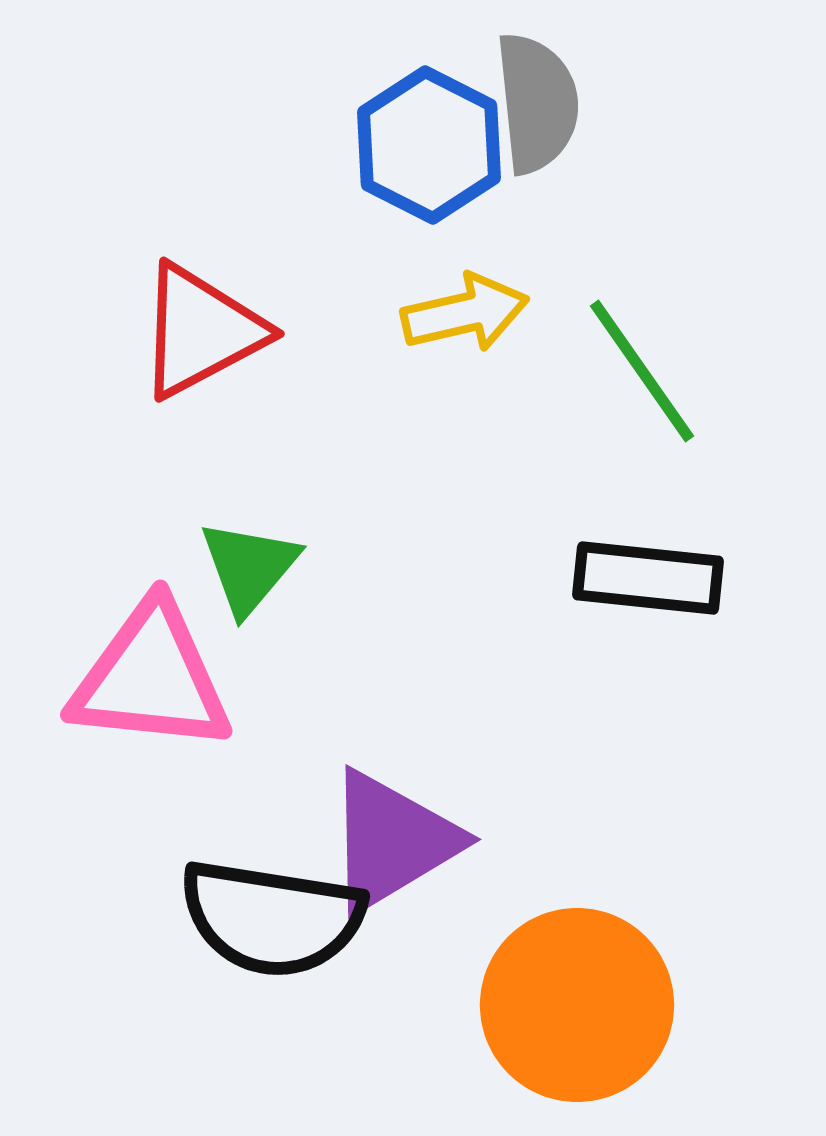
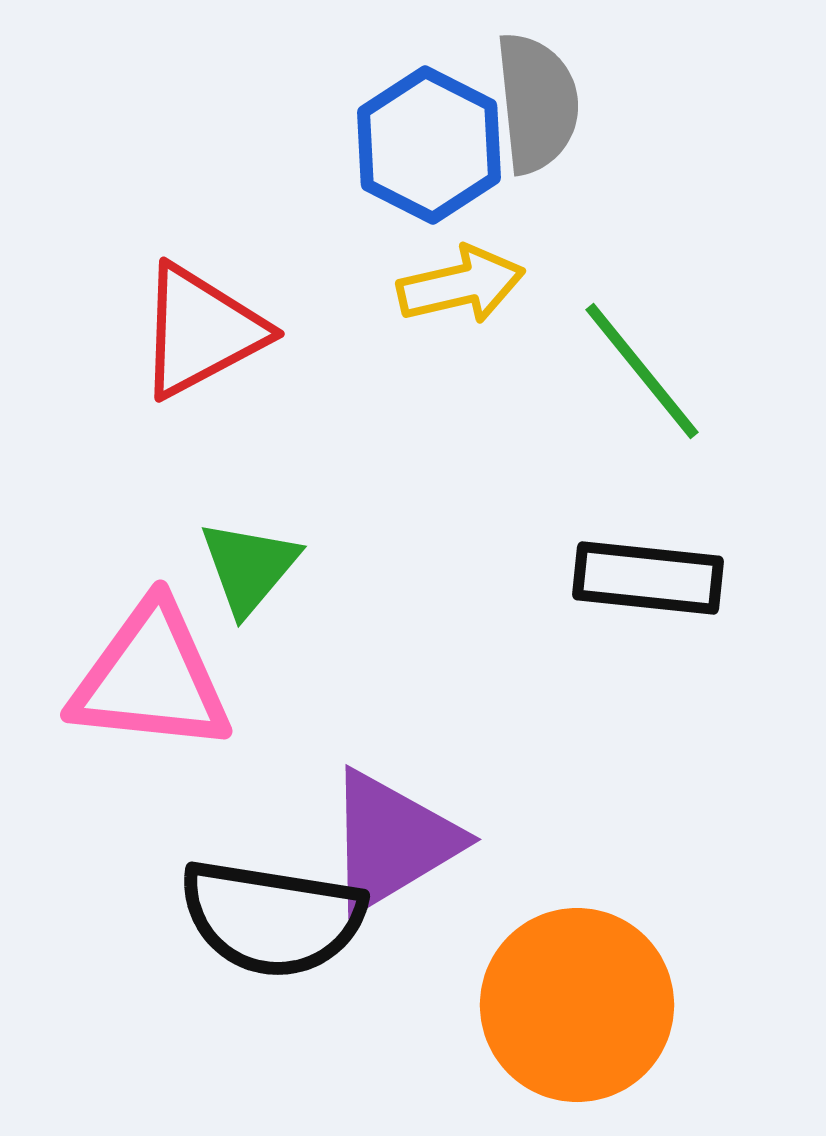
yellow arrow: moved 4 px left, 28 px up
green line: rotated 4 degrees counterclockwise
